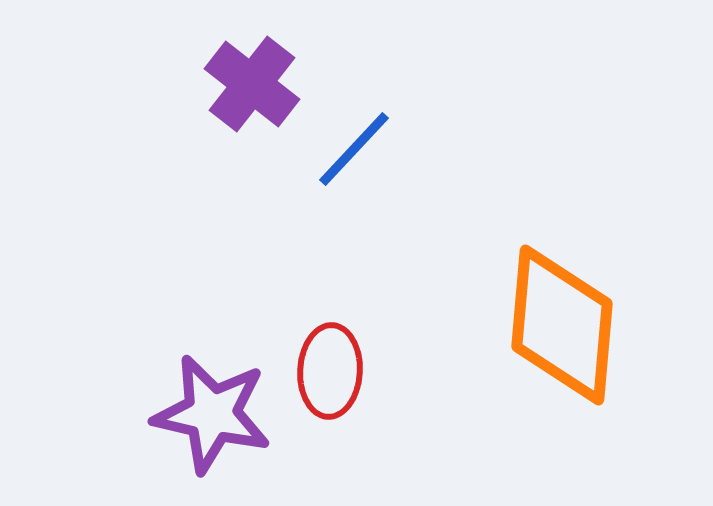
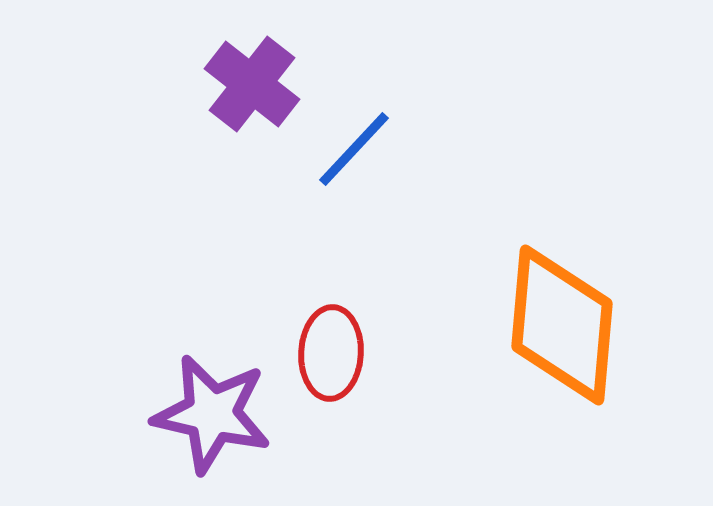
red ellipse: moved 1 px right, 18 px up
